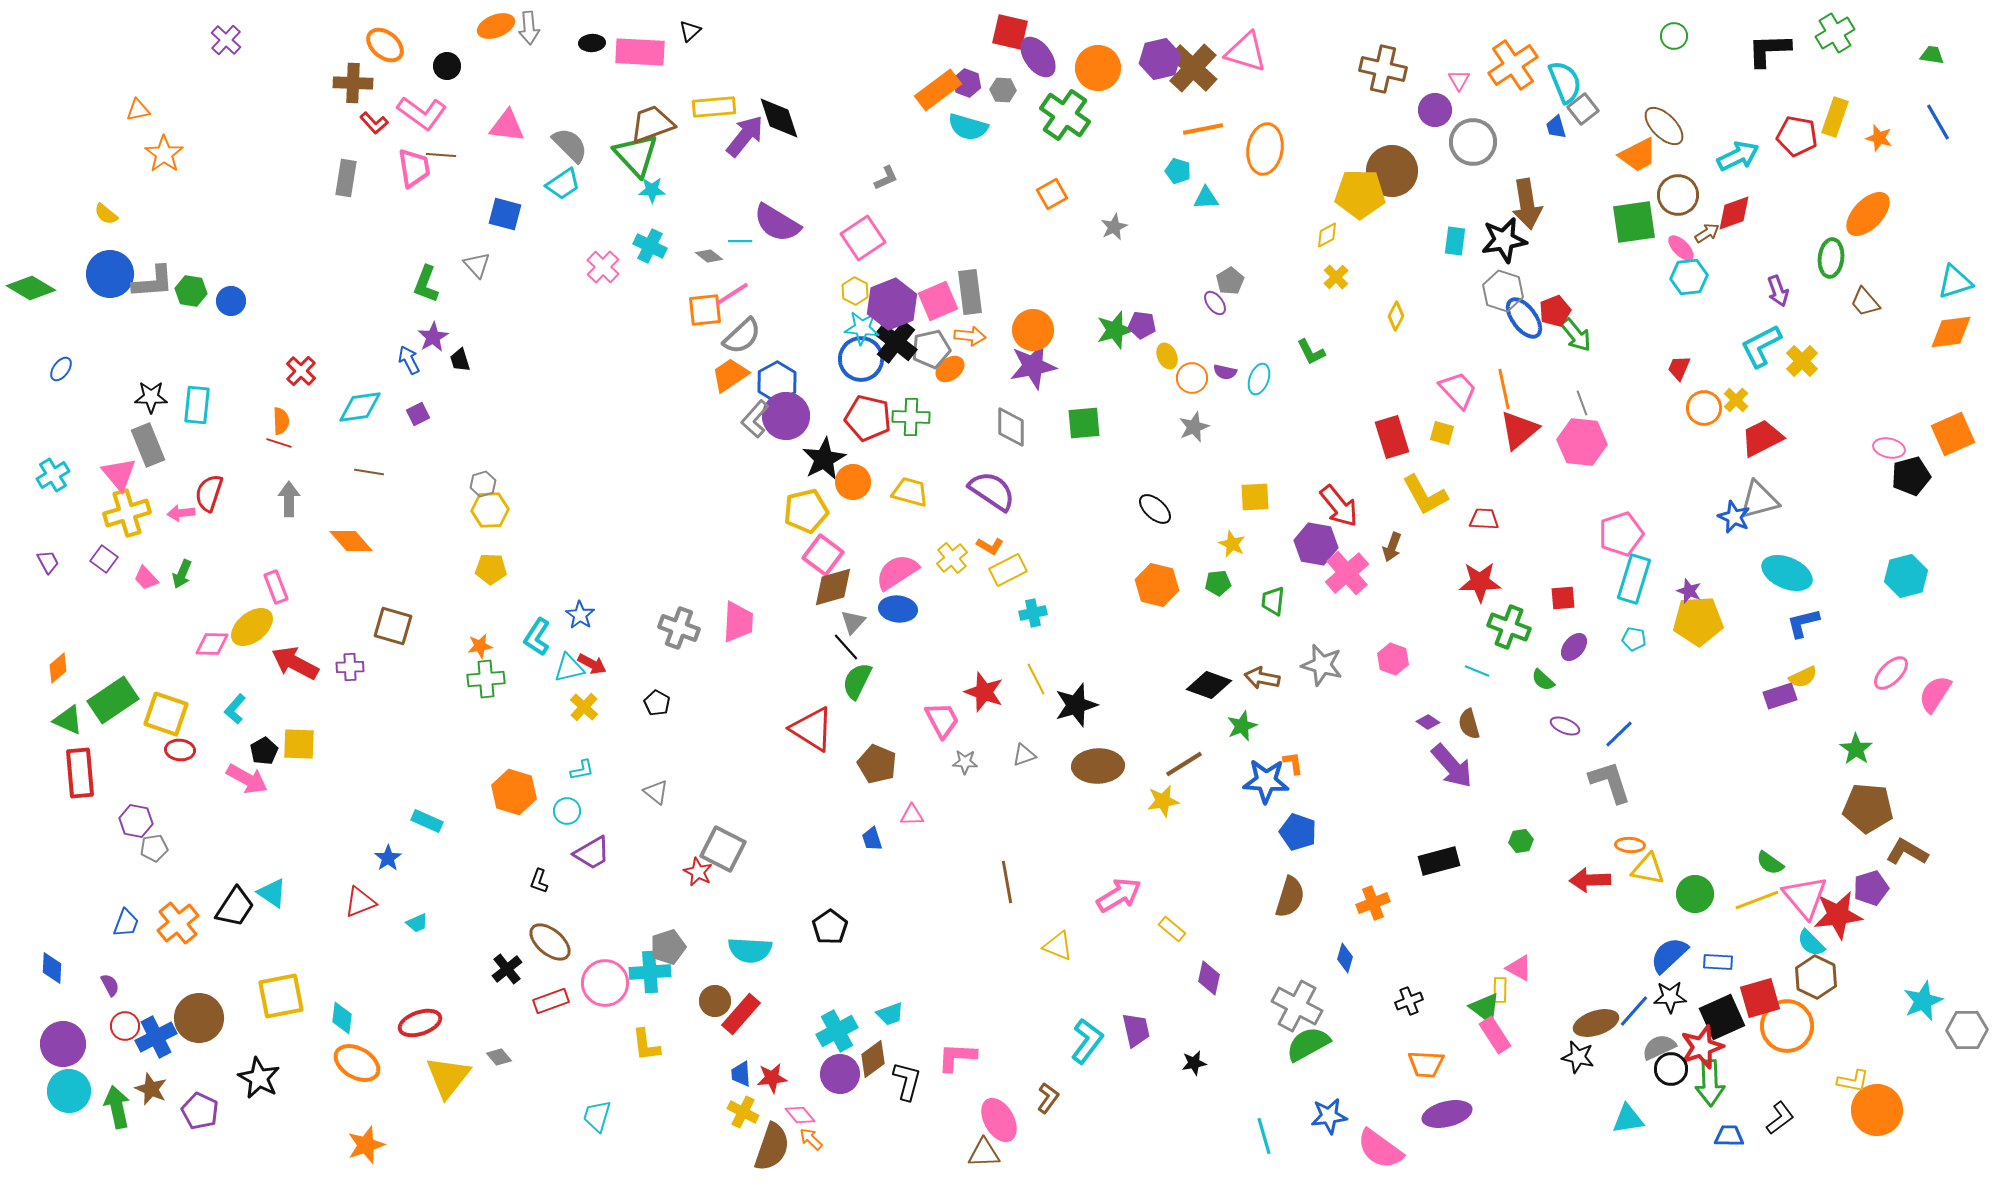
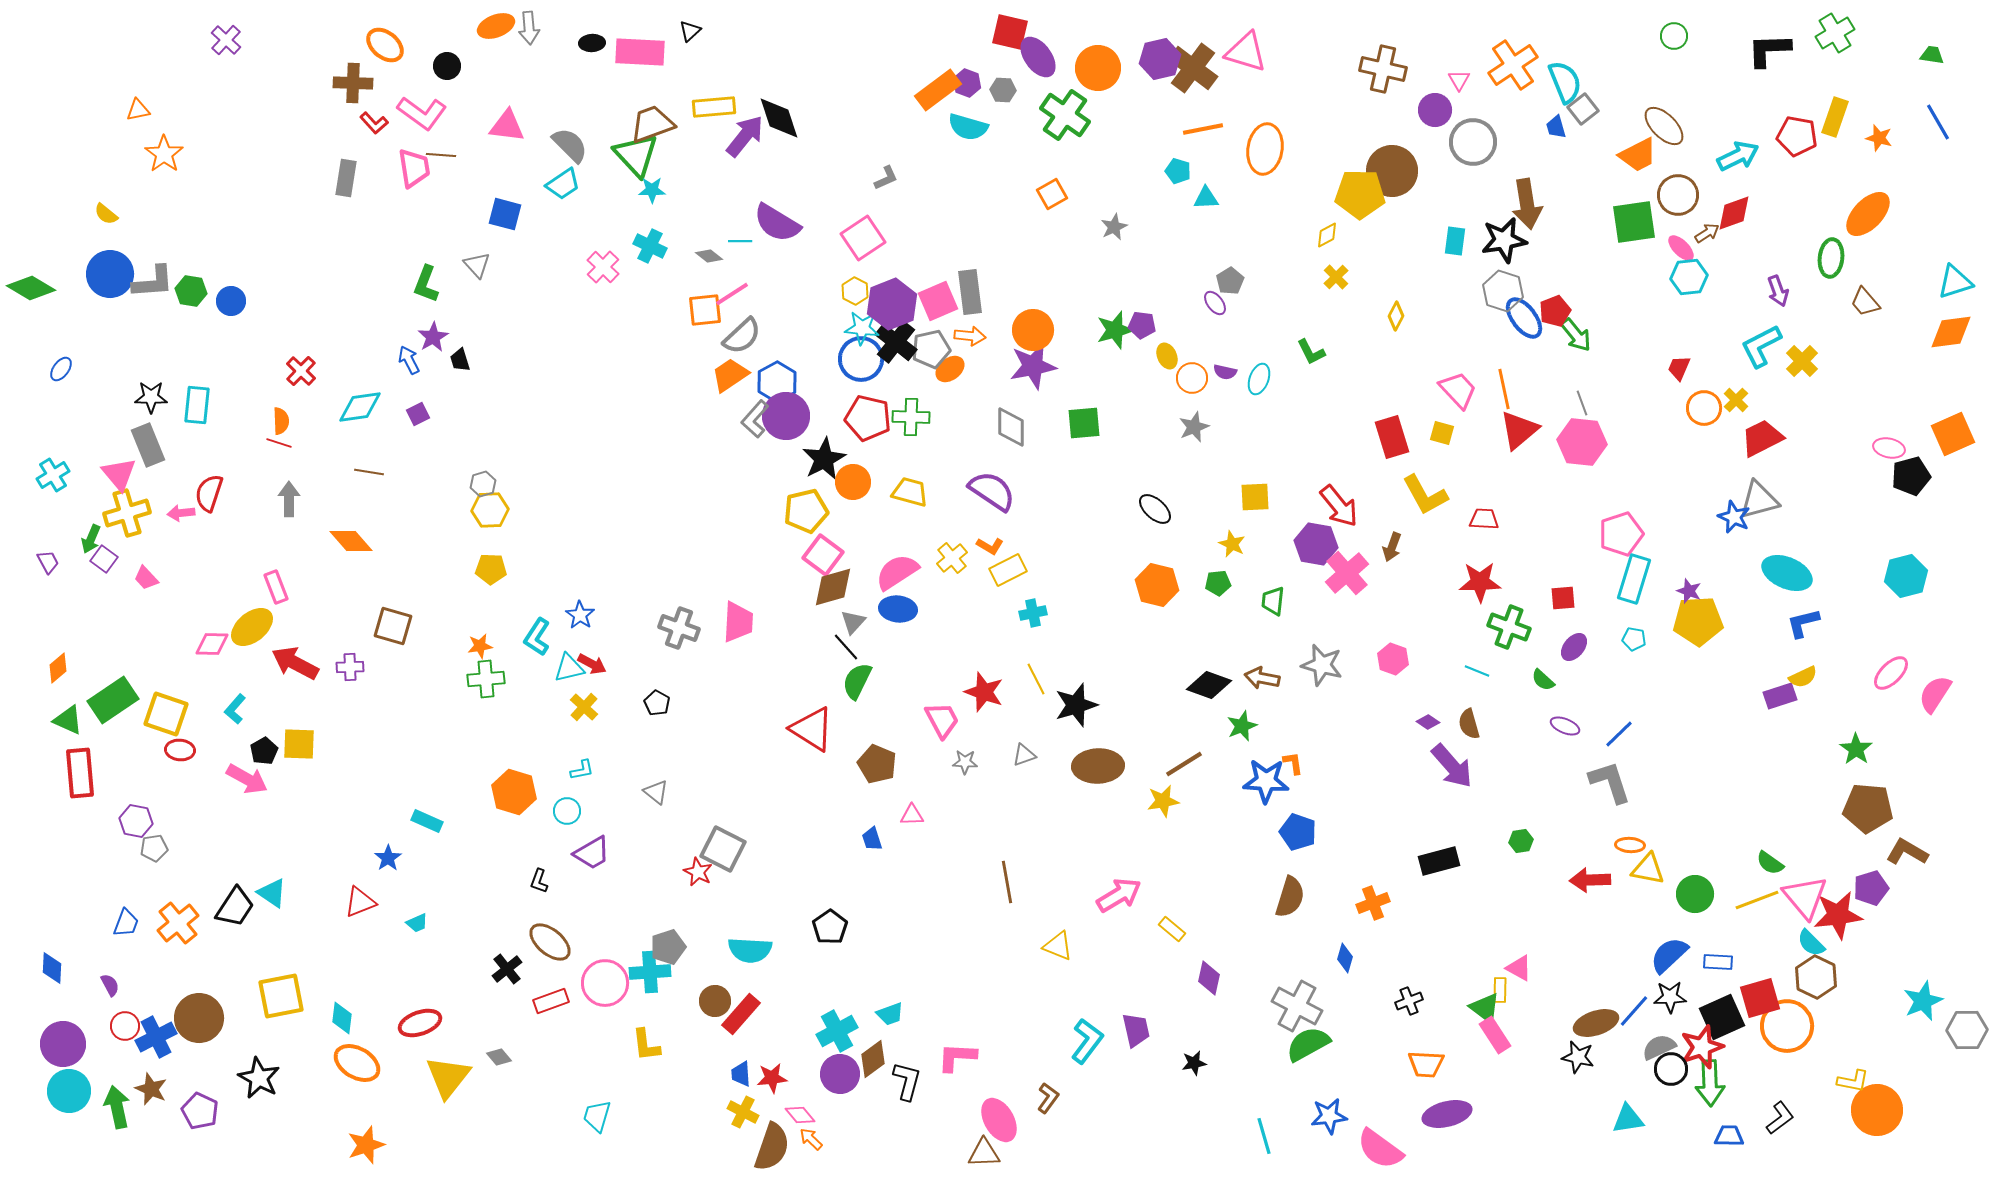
brown cross at (1193, 68): rotated 6 degrees counterclockwise
green arrow at (182, 574): moved 91 px left, 35 px up
